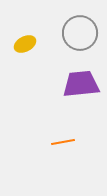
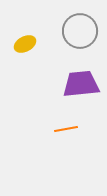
gray circle: moved 2 px up
orange line: moved 3 px right, 13 px up
